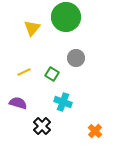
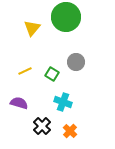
gray circle: moved 4 px down
yellow line: moved 1 px right, 1 px up
purple semicircle: moved 1 px right
orange cross: moved 25 px left
